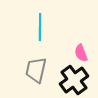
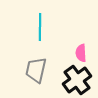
pink semicircle: rotated 18 degrees clockwise
black cross: moved 3 px right
